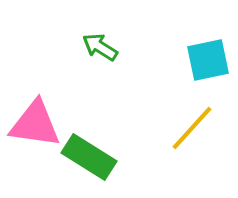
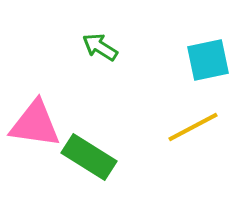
yellow line: moved 1 px right, 1 px up; rotated 20 degrees clockwise
